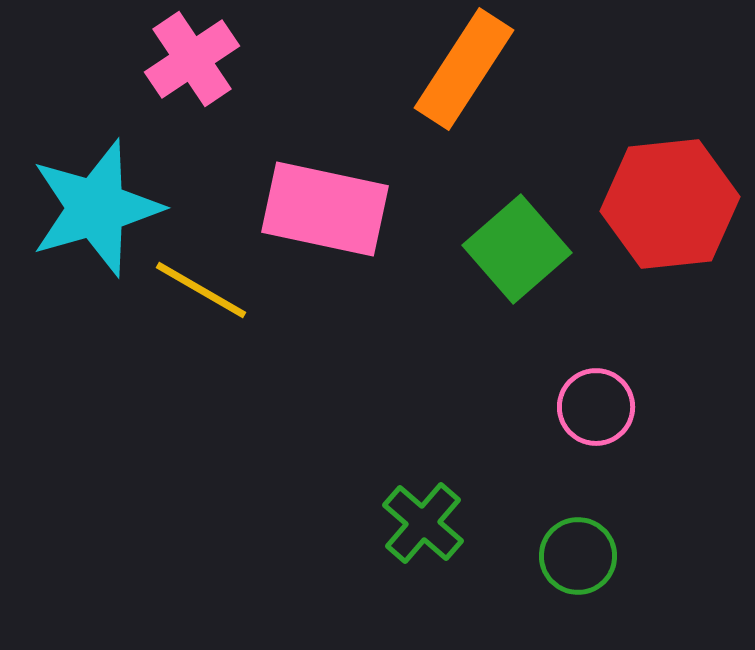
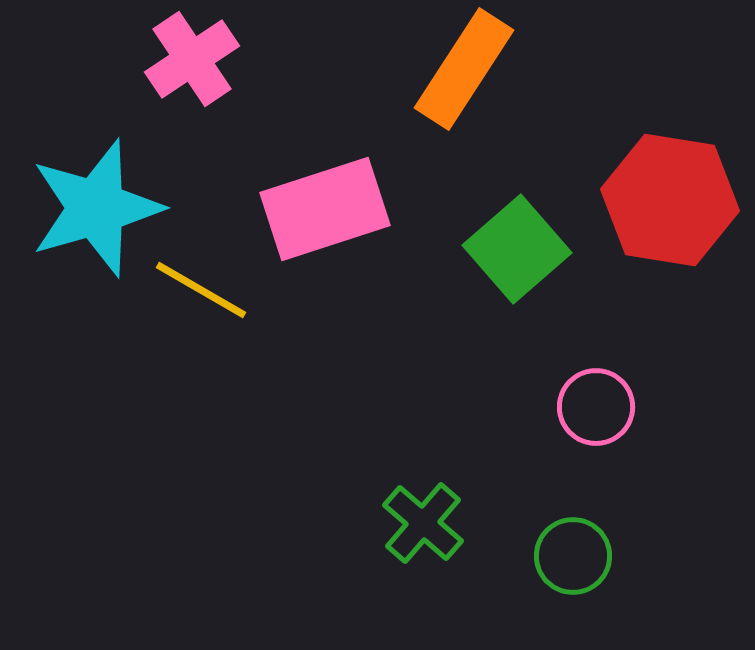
red hexagon: moved 4 px up; rotated 15 degrees clockwise
pink rectangle: rotated 30 degrees counterclockwise
green circle: moved 5 px left
